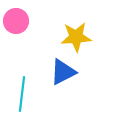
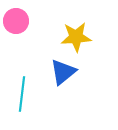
blue triangle: rotated 12 degrees counterclockwise
